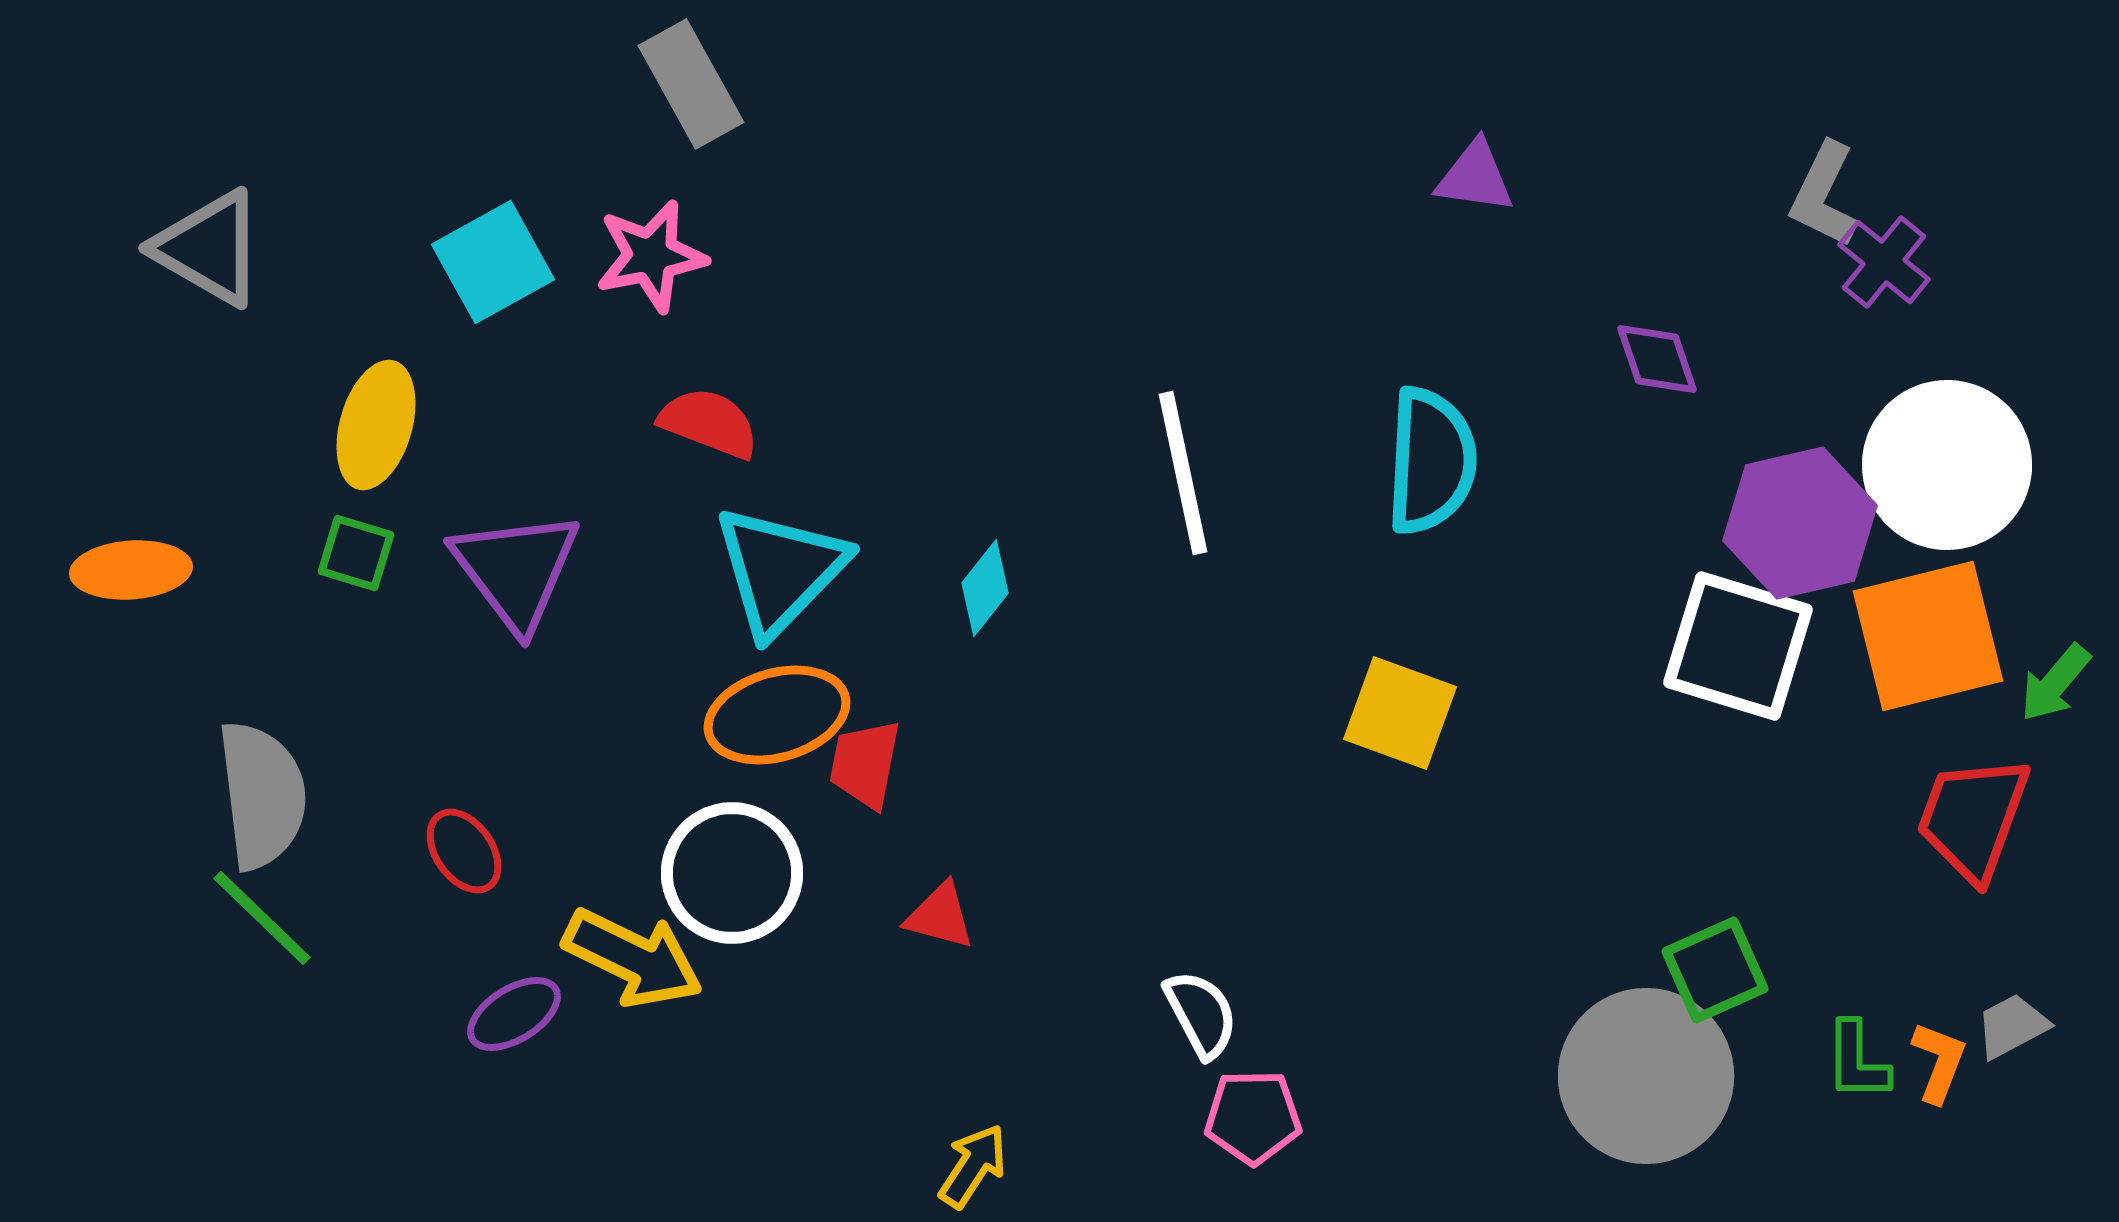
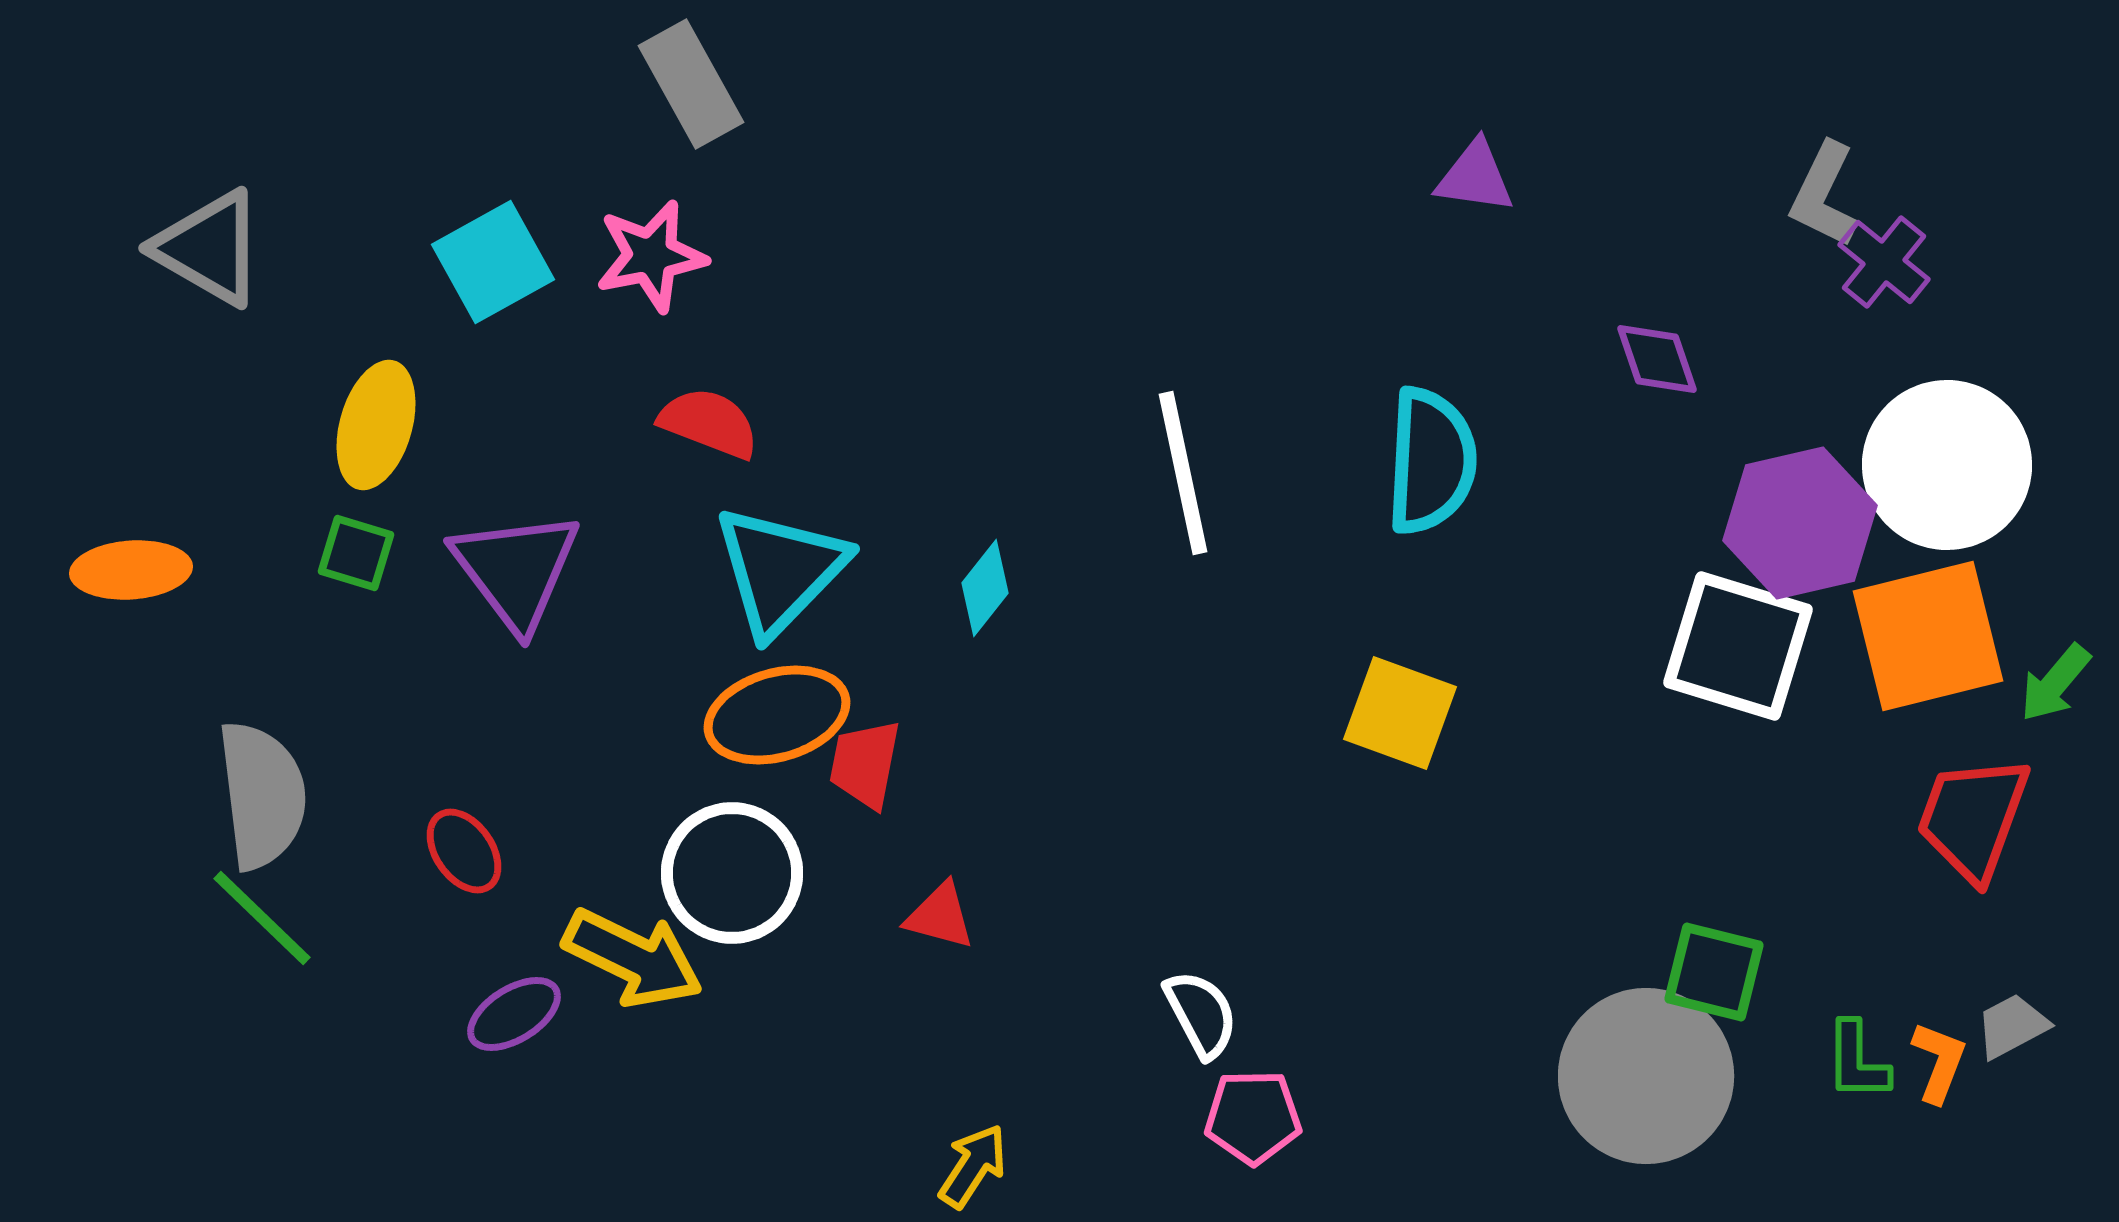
green square at (1715, 970): moved 1 px left, 2 px down; rotated 38 degrees clockwise
